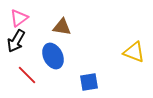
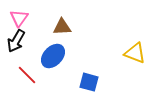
pink triangle: rotated 18 degrees counterclockwise
brown triangle: rotated 12 degrees counterclockwise
yellow triangle: moved 1 px right, 1 px down
blue ellipse: rotated 70 degrees clockwise
blue square: rotated 24 degrees clockwise
